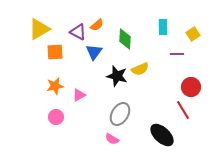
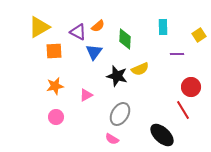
orange semicircle: moved 1 px right, 1 px down
yellow triangle: moved 2 px up
yellow square: moved 6 px right, 1 px down
orange square: moved 1 px left, 1 px up
pink triangle: moved 7 px right
